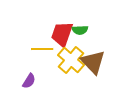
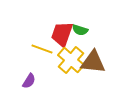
green semicircle: rotated 21 degrees clockwise
yellow line: rotated 20 degrees clockwise
brown triangle: rotated 40 degrees counterclockwise
